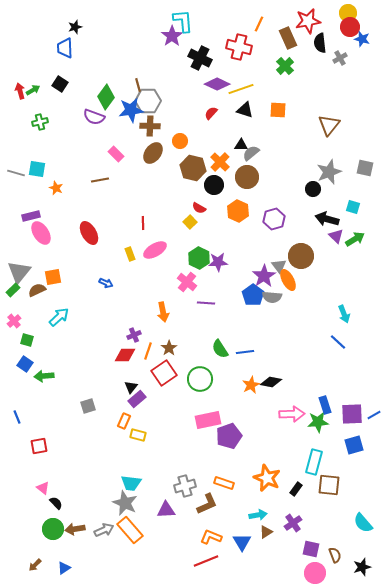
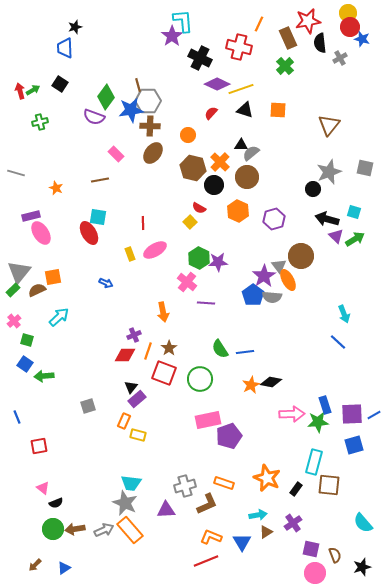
orange circle at (180, 141): moved 8 px right, 6 px up
cyan square at (37, 169): moved 61 px right, 48 px down
cyan square at (353, 207): moved 1 px right, 5 px down
red square at (164, 373): rotated 35 degrees counterclockwise
black semicircle at (56, 503): rotated 112 degrees clockwise
